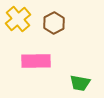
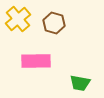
brown hexagon: rotated 15 degrees counterclockwise
